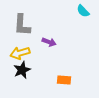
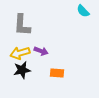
purple arrow: moved 8 px left, 9 px down
black star: rotated 12 degrees clockwise
orange rectangle: moved 7 px left, 7 px up
